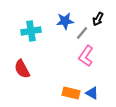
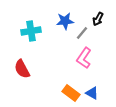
pink L-shape: moved 2 px left, 2 px down
orange rectangle: rotated 24 degrees clockwise
